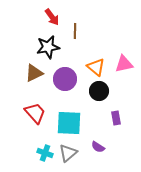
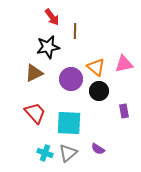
purple circle: moved 6 px right
purple rectangle: moved 8 px right, 7 px up
purple semicircle: moved 2 px down
